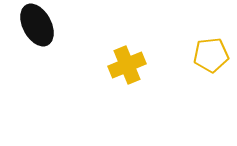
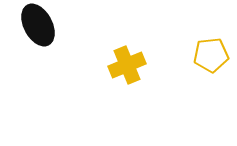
black ellipse: moved 1 px right
